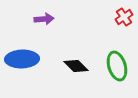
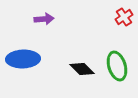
blue ellipse: moved 1 px right
black diamond: moved 6 px right, 3 px down
